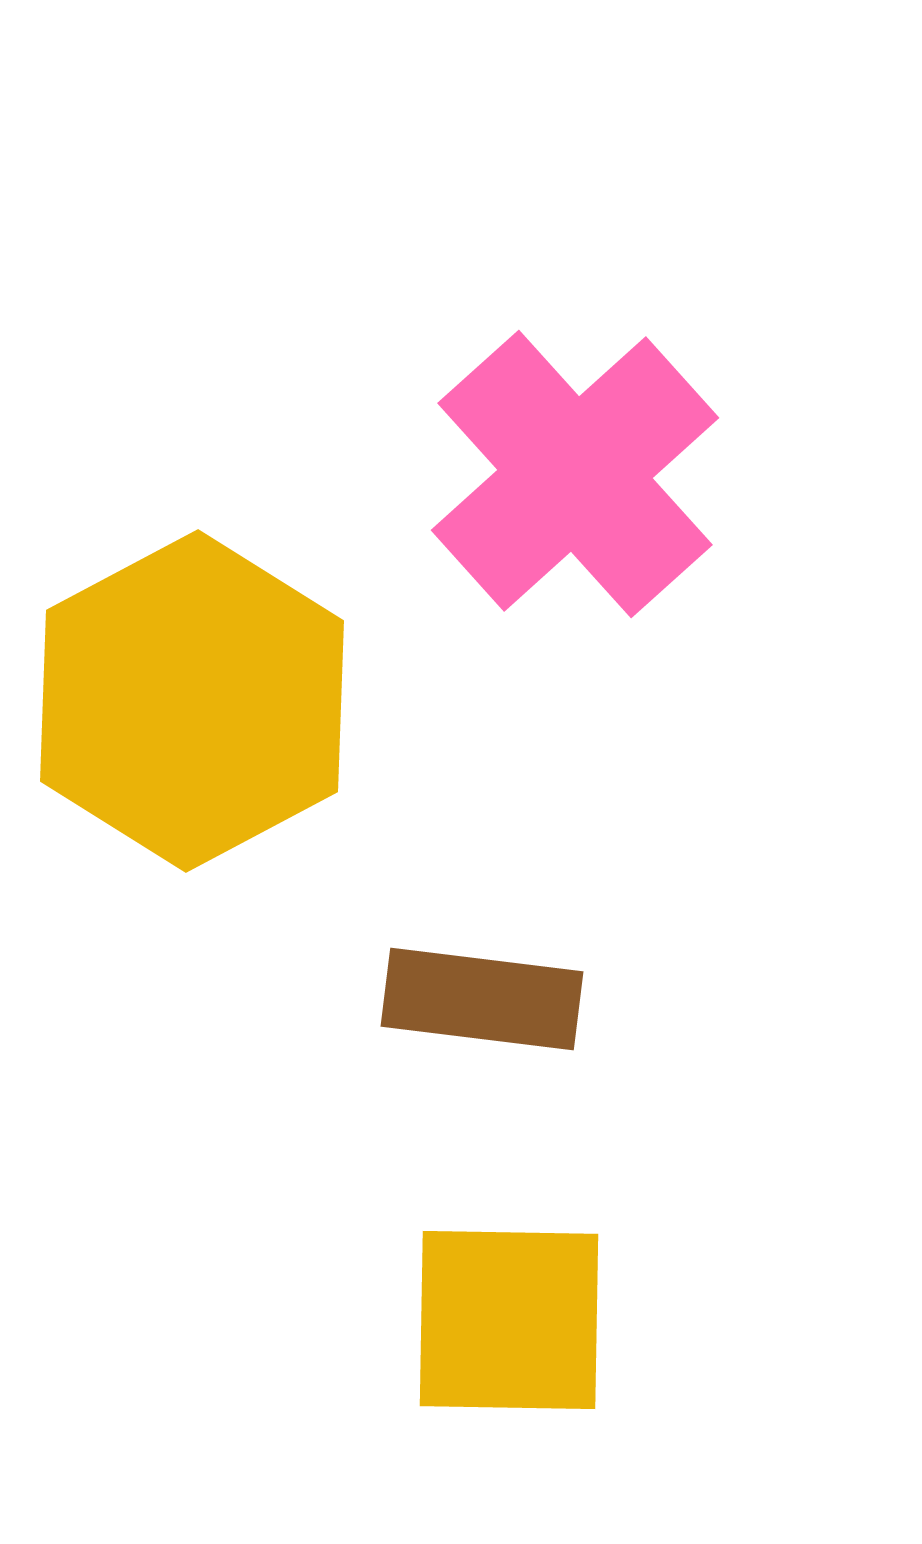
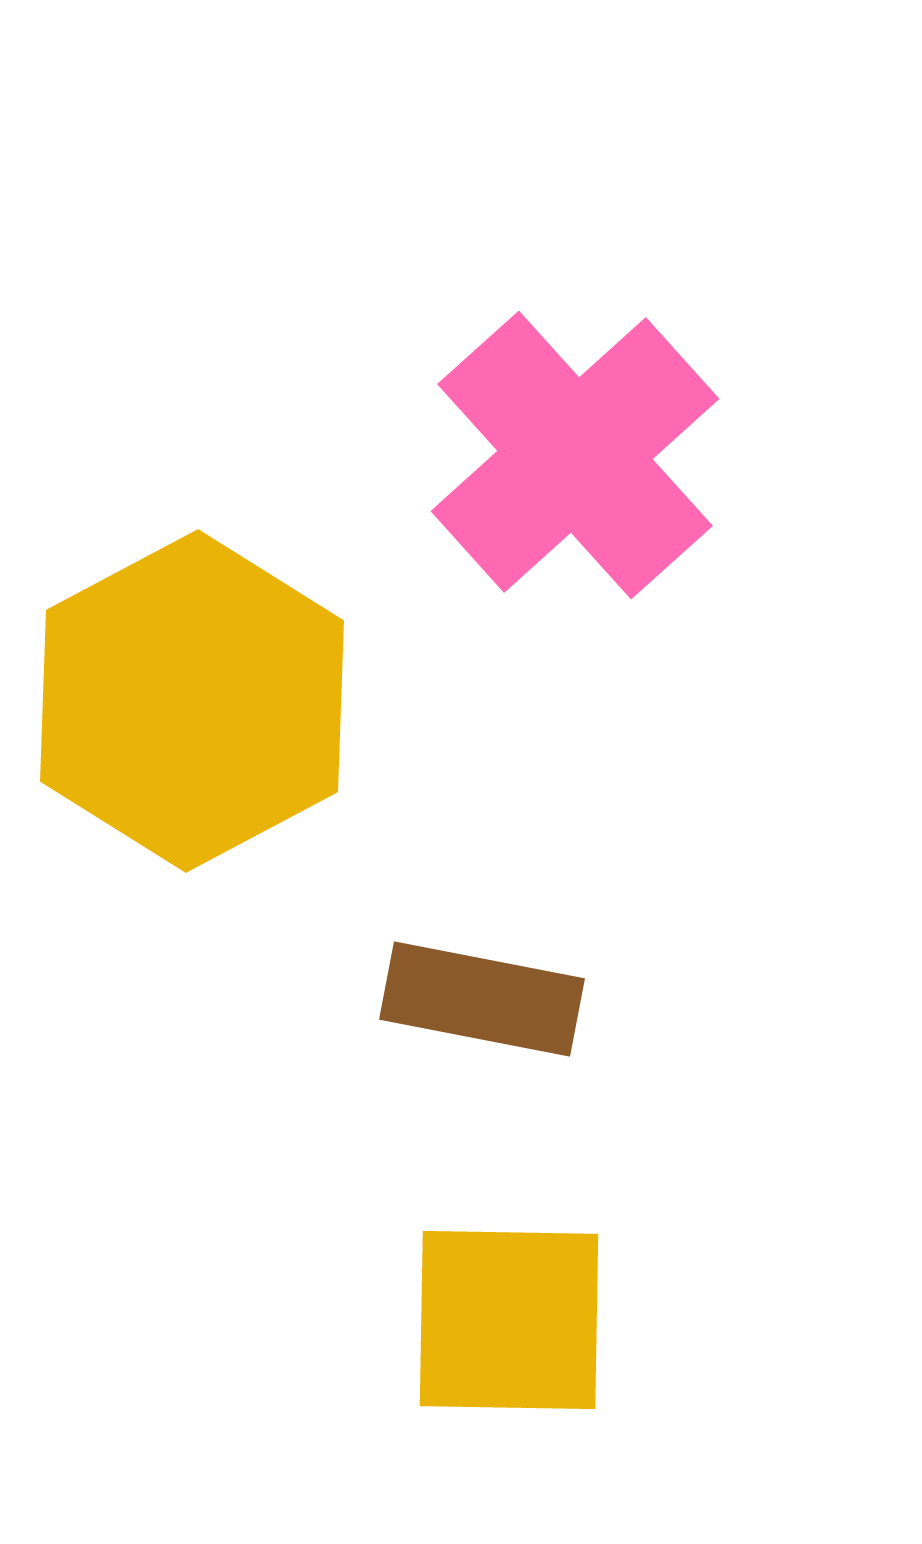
pink cross: moved 19 px up
brown rectangle: rotated 4 degrees clockwise
